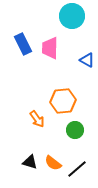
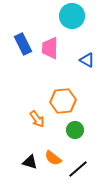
orange semicircle: moved 5 px up
black line: moved 1 px right
